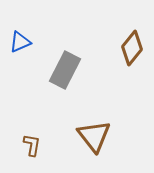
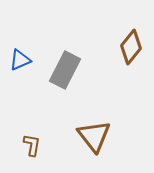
blue triangle: moved 18 px down
brown diamond: moved 1 px left, 1 px up
